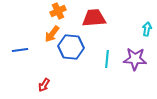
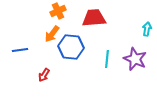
purple star: rotated 20 degrees clockwise
red arrow: moved 10 px up
